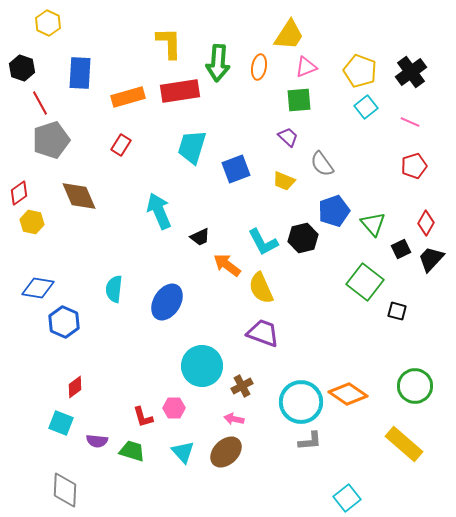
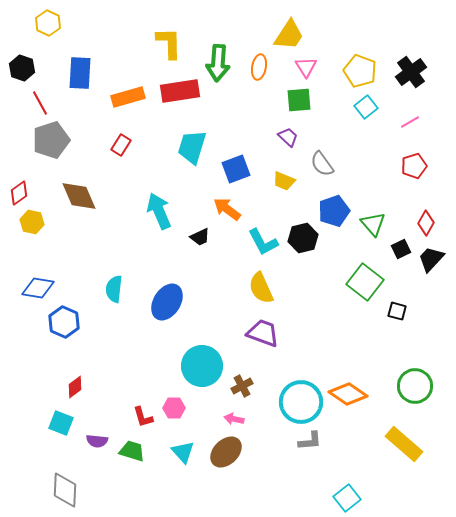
pink triangle at (306, 67): rotated 40 degrees counterclockwise
pink line at (410, 122): rotated 54 degrees counterclockwise
orange arrow at (227, 265): moved 56 px up
